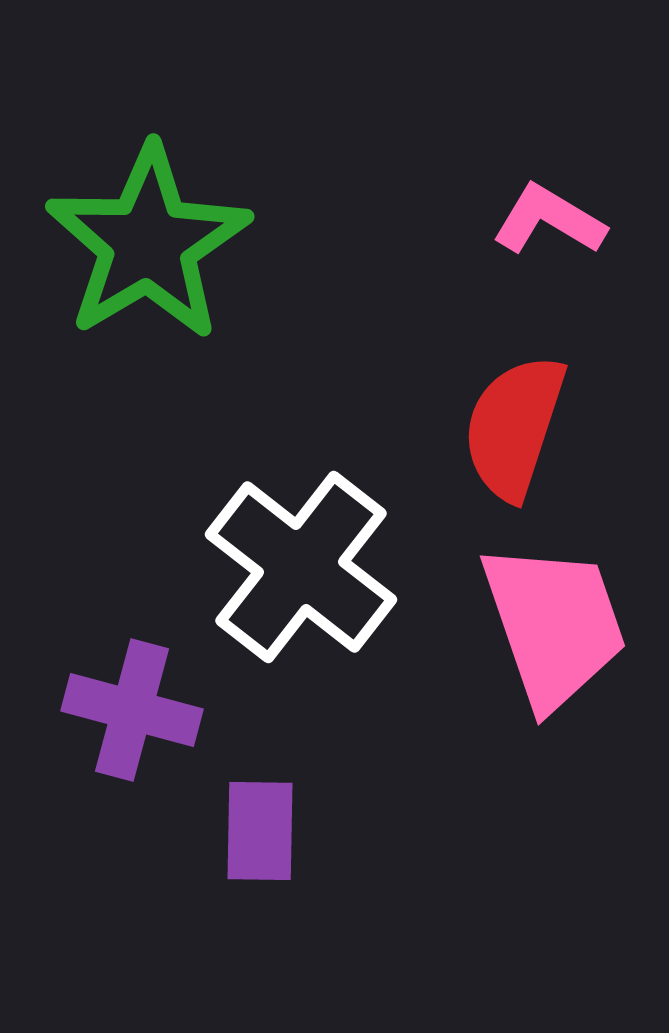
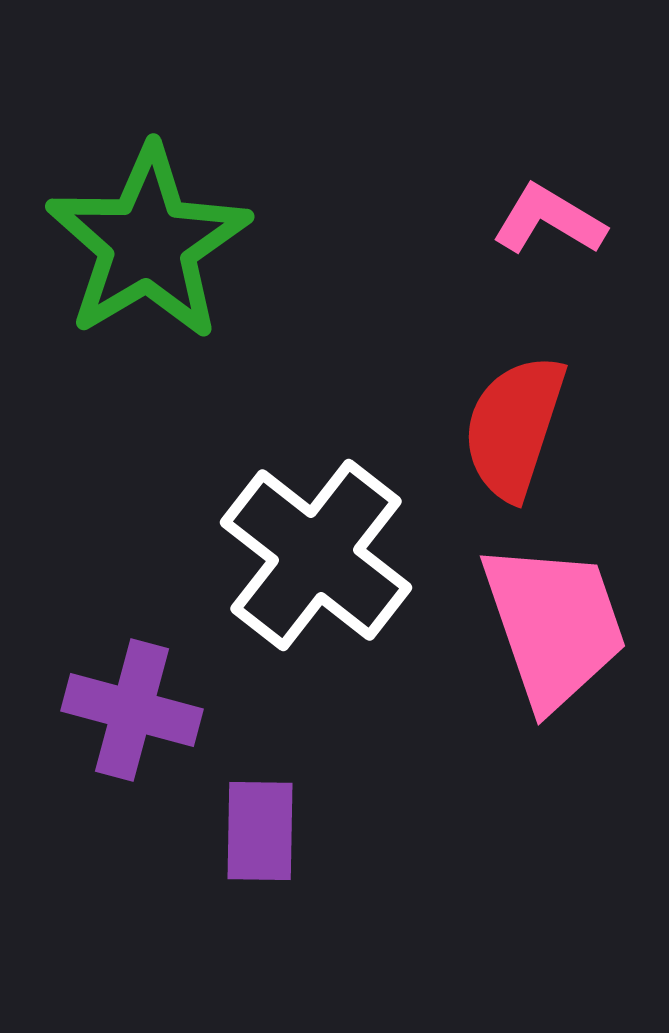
white cross: moved 15 px right, 12 px up
